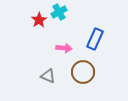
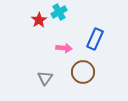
gray triangle: moved 3 px left, 2 px down; rotated 42 degrees clockwise
